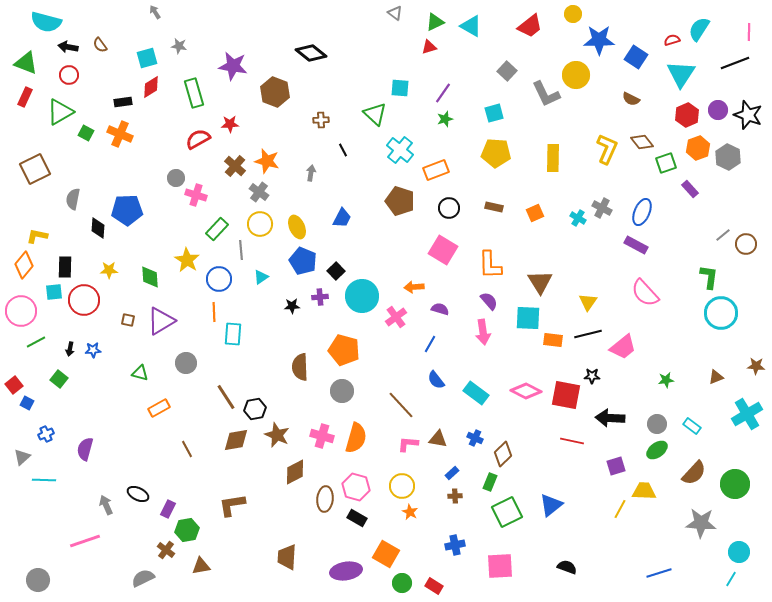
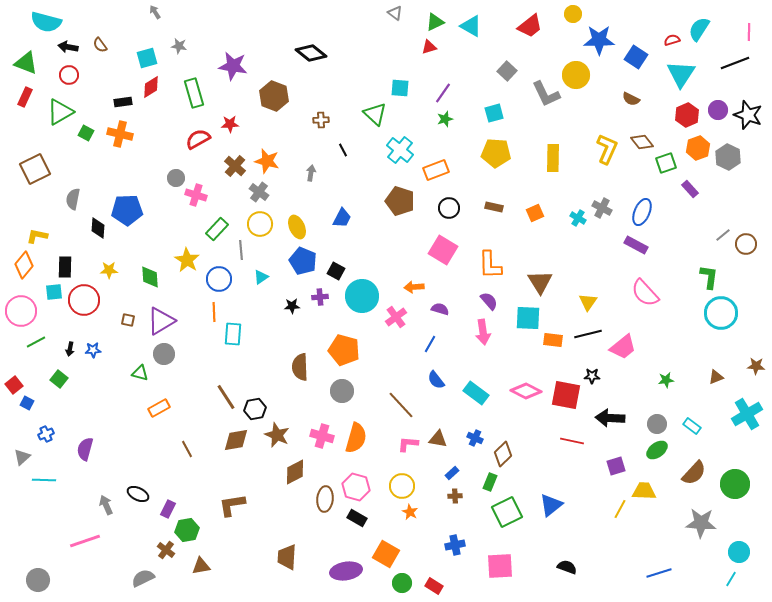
brown hexagon at (275, 92): moved 1 px left, 4 px down
orange cross at (120, 134): rotated 10 degrees counterclockwise
black square at (336, 271): rotated 18 degrees counterclockwise
gray circle at (186, 363): moved 22 px left, 9 px up
